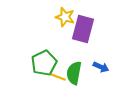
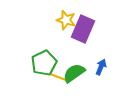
yellow star: moved 1 px right, 3 px down
purple rectangle: rotated 8 degrees clockwise
blue arrow: rotated 91 degrees counterclockwise
green semicircle: rotated 45 degrees clockwise
